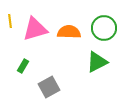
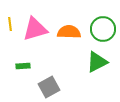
yellow line: moved 3 px down
green circle: moved 1 px left, 1 px down
green rectangle: rotated 56 degrees clockwise
